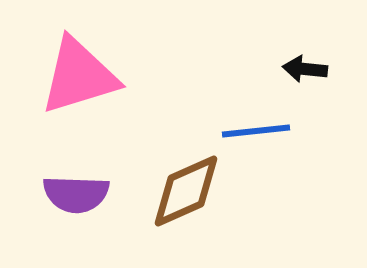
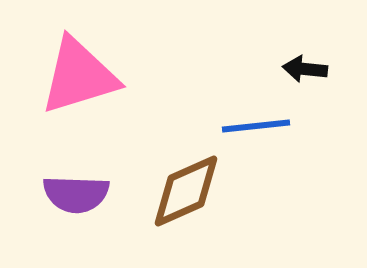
blue line: moved 5 px up
